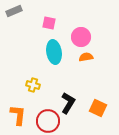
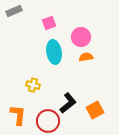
pink square: rotated 32 degrees counterclockwise
black L-shape: rotated 20 degrees clockwise
orange square: moved 3 px left, 2 px down; rotated 36 degrees clockwise
